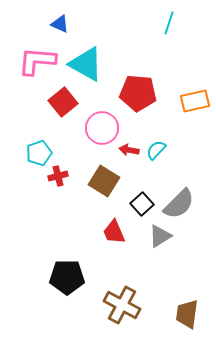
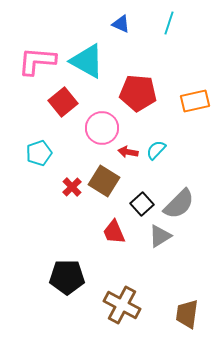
blue triangle: moved 61 px right
cyan triangle: moved 1 px right, 3 px up
red arrow: moved 1 px left, 2 px down
red cross: moved 14 px right, 11 px down; rotated 30 degrees counterclockwise
